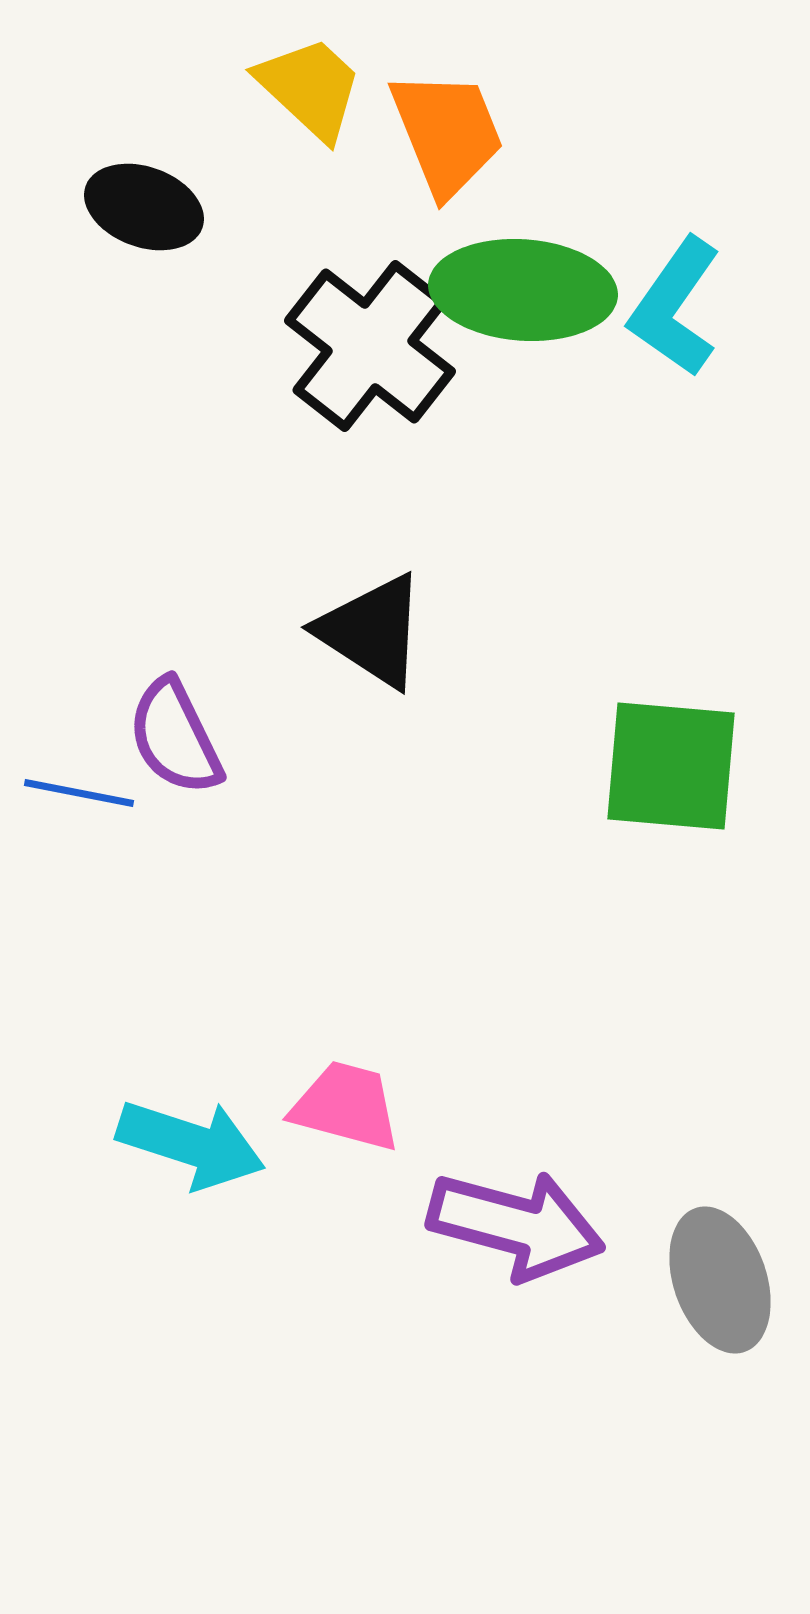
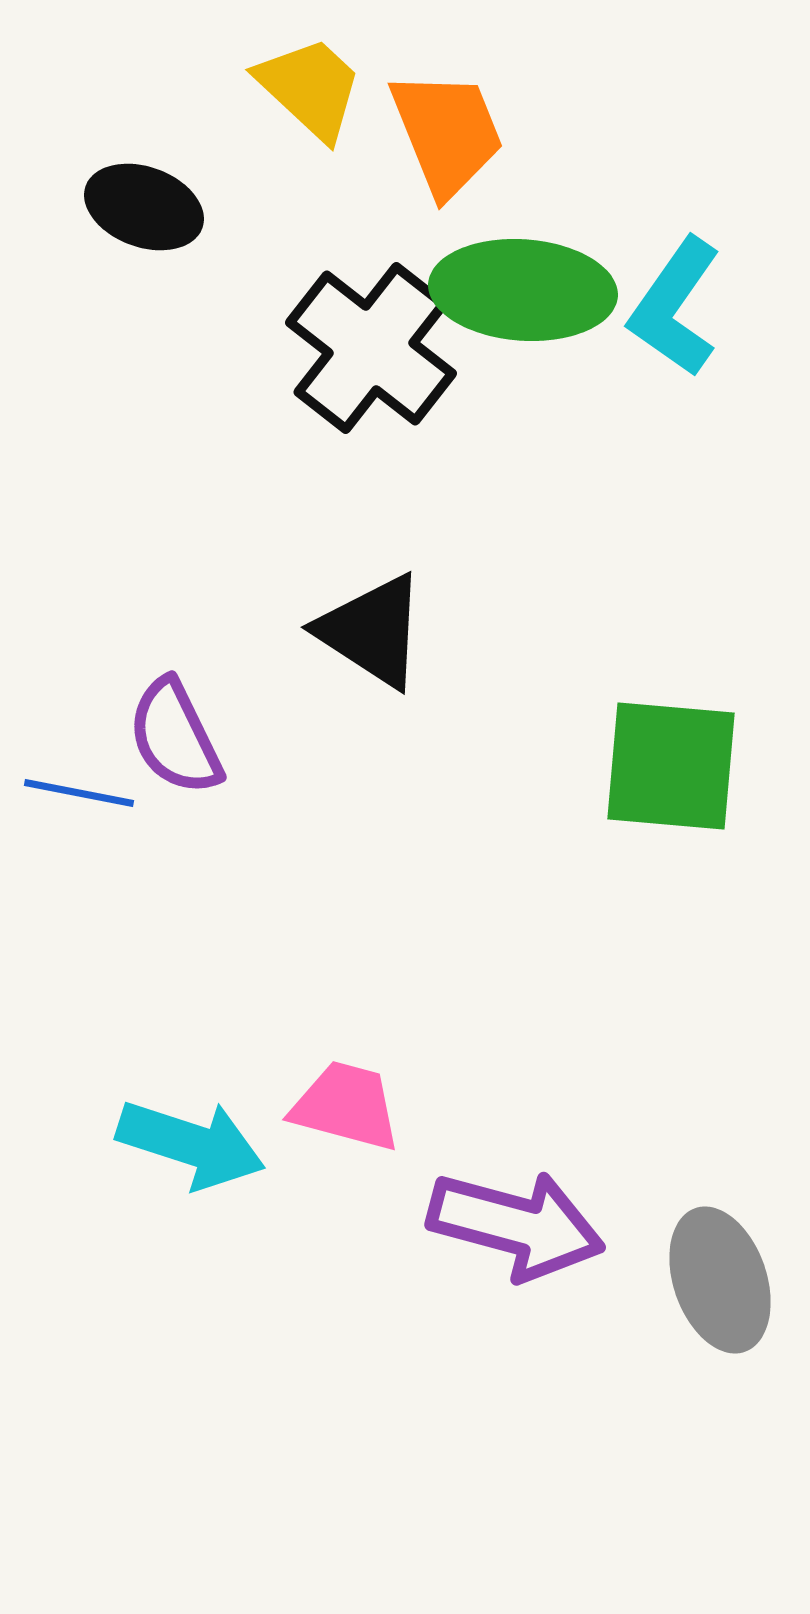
black cross: moved 1 px right, 2 px down
